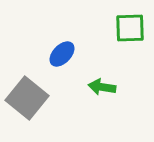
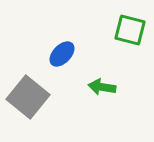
green square: moved 2 px down; rotated 16 degrees clockwise
gray square: moved 1 px right, 1 px up
